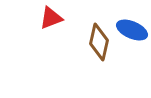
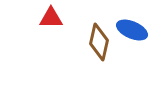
red triangle: rotated 20 degrees clockwise
